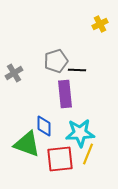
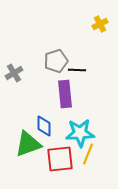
green triangle: moved 1 px right; rotated 40 degrees counterclockwise
